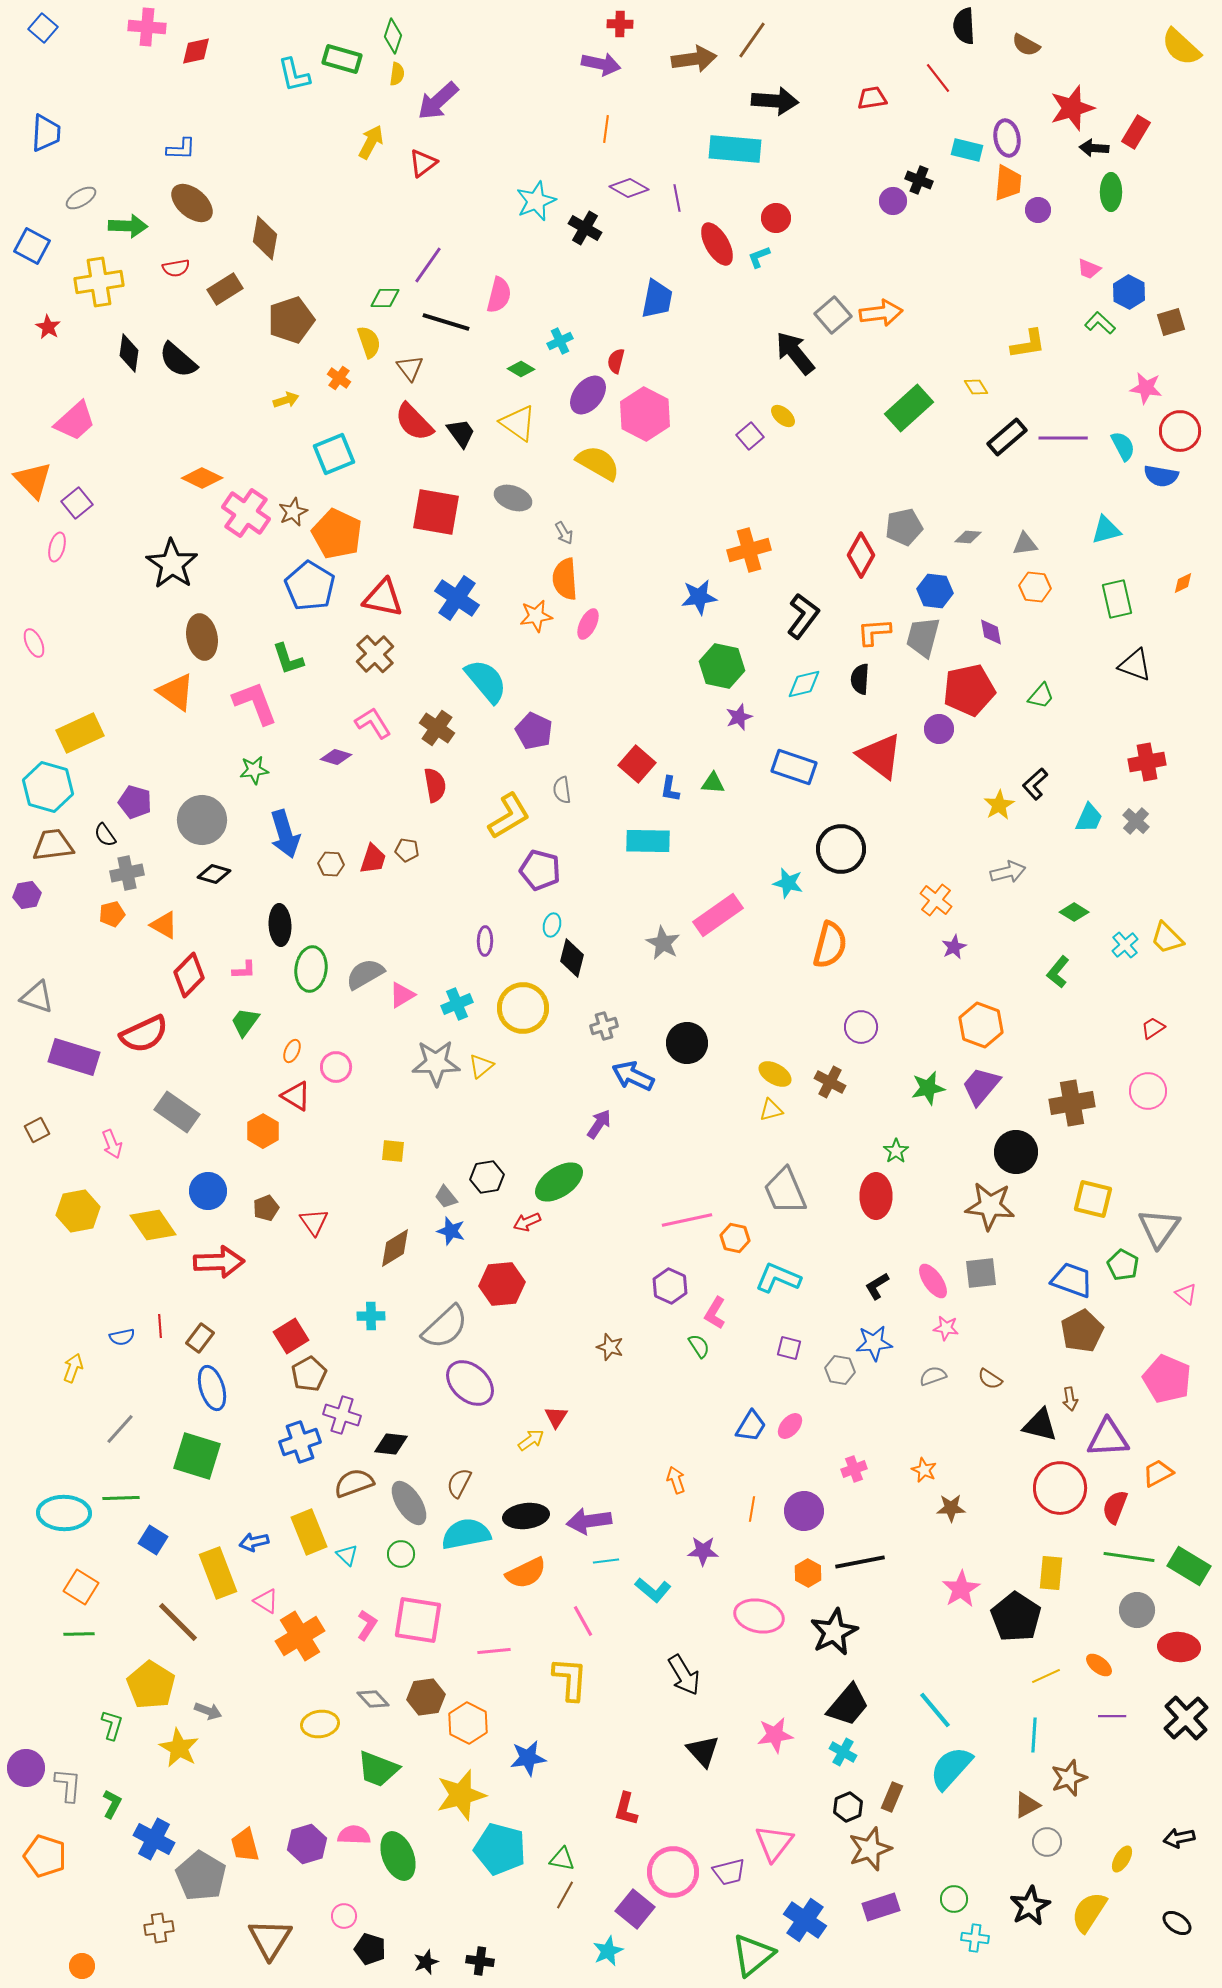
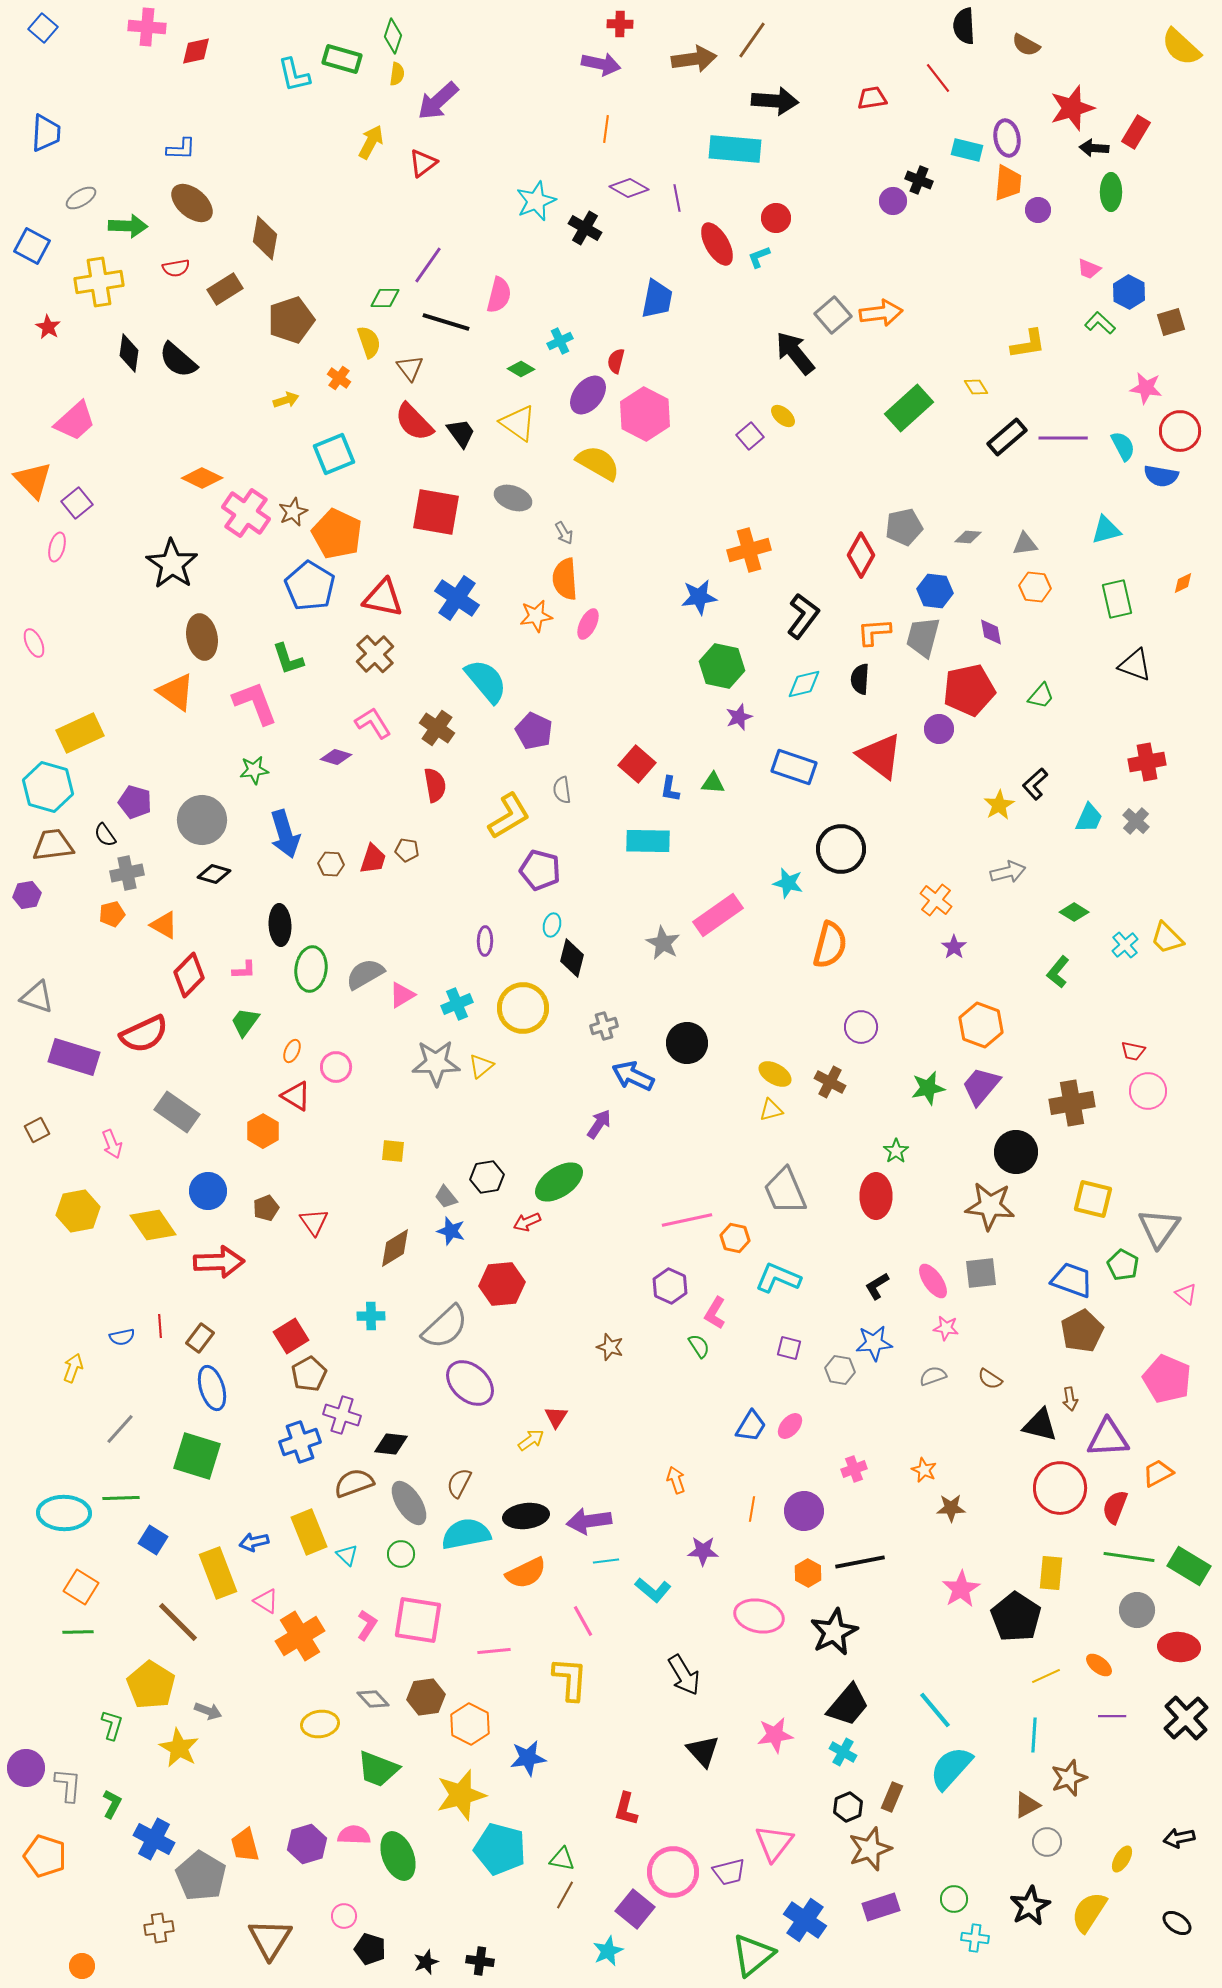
purple star at (954, 947): rotated 10 degrees counterclockwise
red trapezoid at (1153, 1028): moved 20 px left, 23 px down; rotated 135 degrees counterclockwise
green line at (79, 1634): moved 1 px left, 2 px up
orange hexagon at (468, 1723): moved 2 px right, 1 px down
